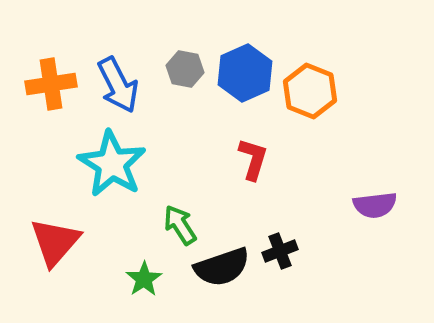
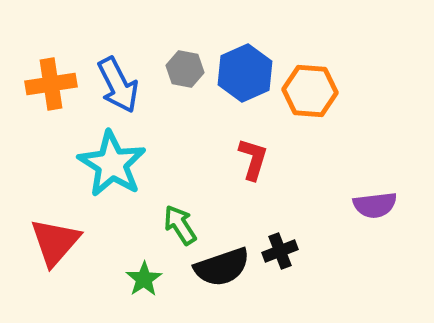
orange hexagon: rotated 18 degrees counterclockwise
